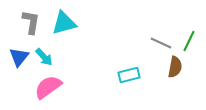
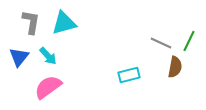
cyan arrow: moved 4 px right, 1 px up
